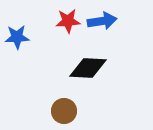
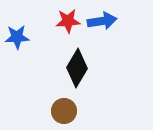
black diamond: moved 11 px left; rotated 63 degrees counterclockwise
